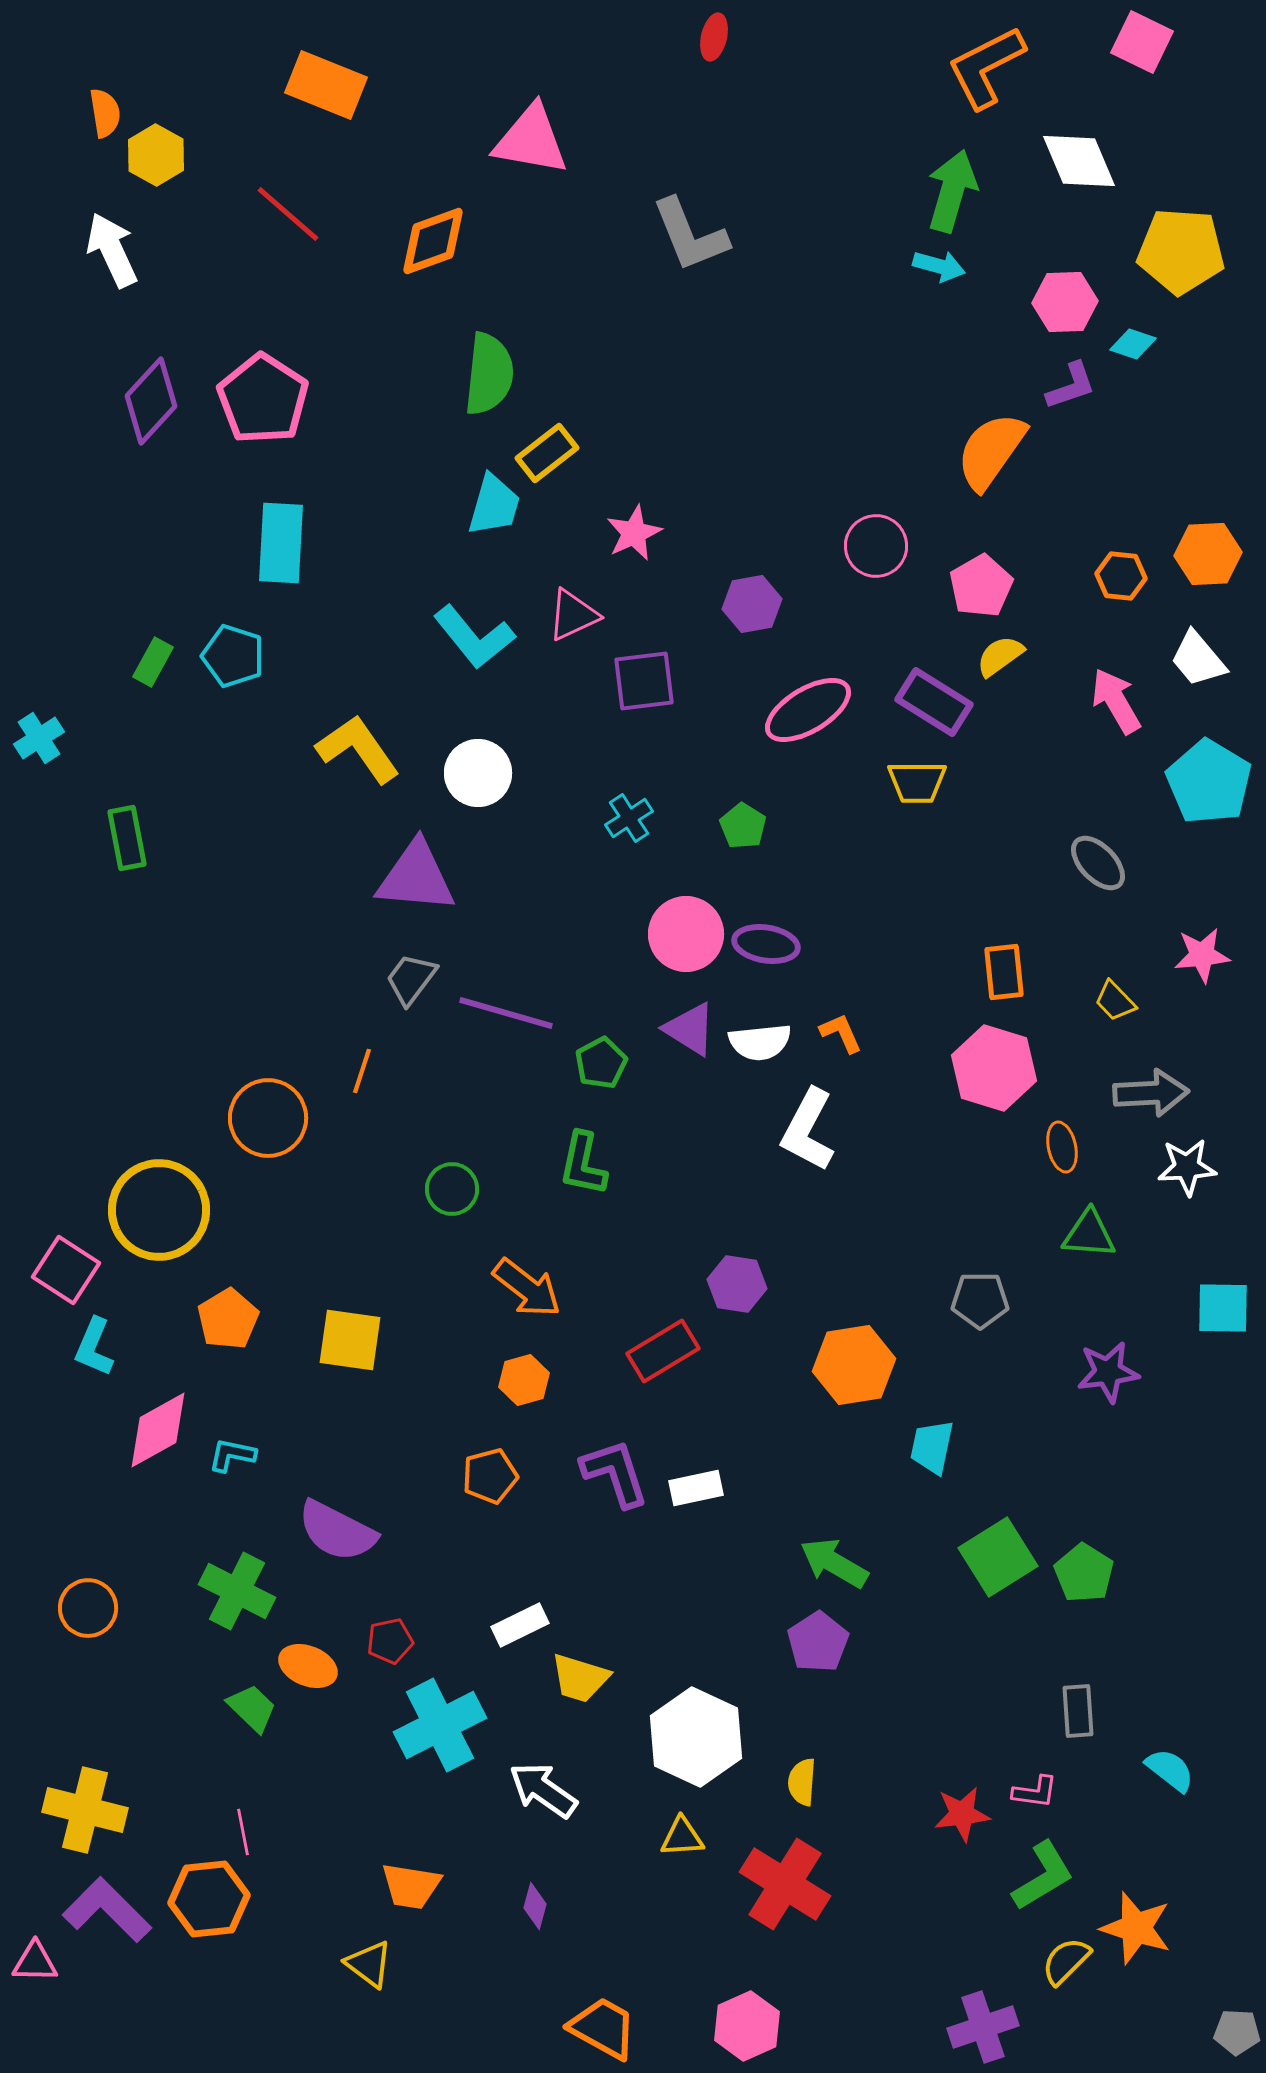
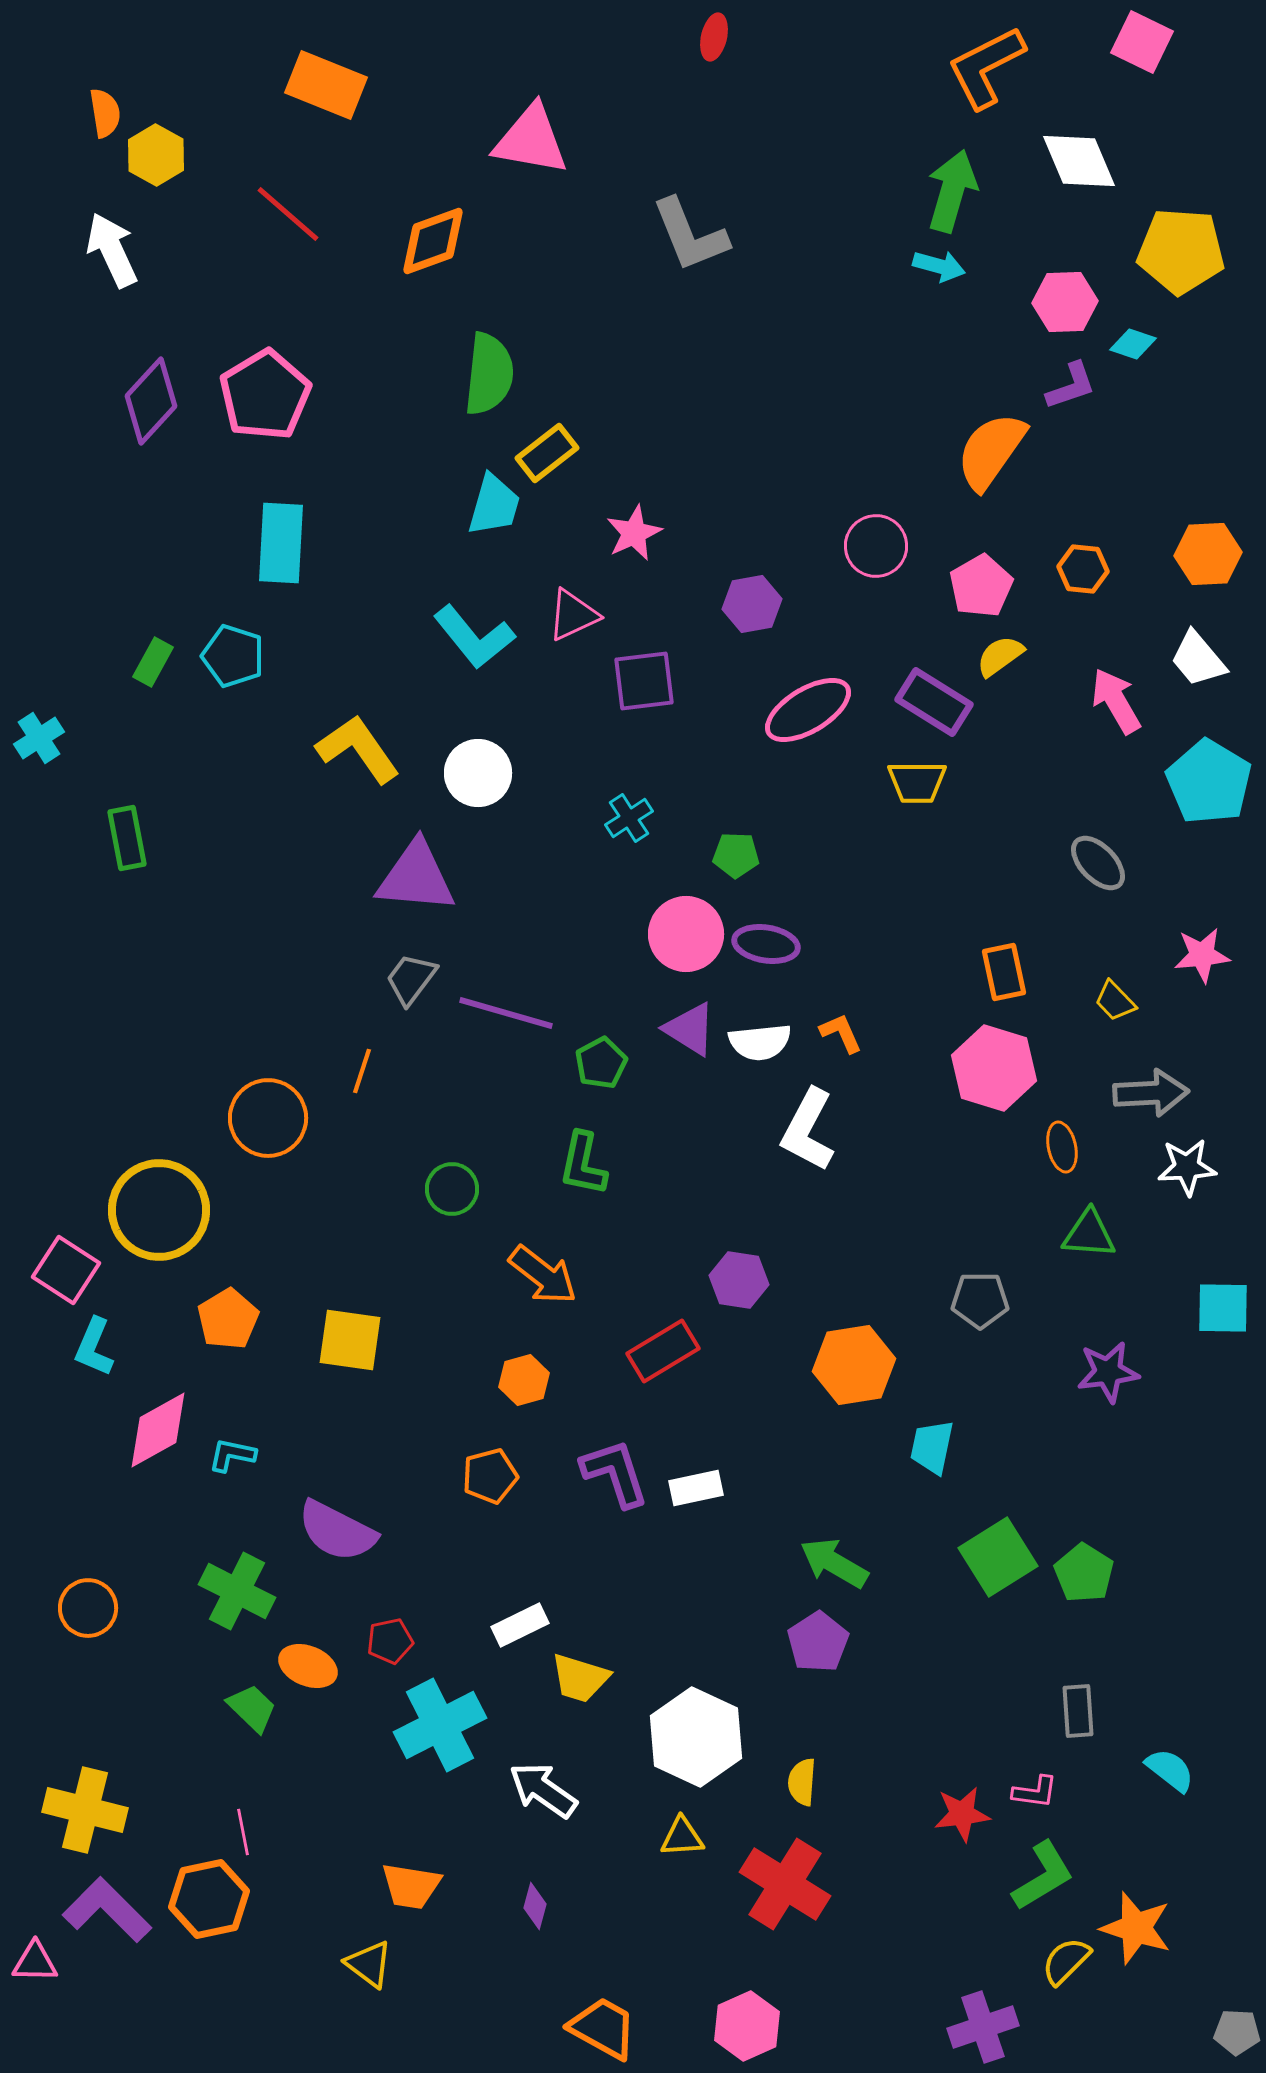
pink pentagon at (263, 399): moved 2 px right, 4 px up; rotated 8 degrees clockwise
orange hexagon at (1121, 576): moved 38 px left, 7 px up
green pentagon at (743, 826): moved 7 px left, 29 px down; rotated 30 degrees counterclockwise
orange rectangle at (1004, 972): rotated 6 degrees counterclockwise
purple hexagon at (737, 1284): moved 2 px right, 4 px up
orange arrow at (527, 1288): moved 16 px right, 13 px up
orange hexagon at (209, 1899): rotated 6 degrees counterclockwise
